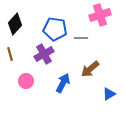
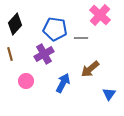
pink cross: rotated 30 degrees counterclockwise
blue triangle: rotated 24 degrees counterclockwise
